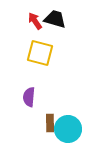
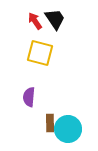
black trapezoid: rotated 40 degrees clockwise
